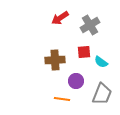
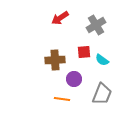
gray cross: moved 6 px right
cyan semicircle: moved 1 px right, 2 px up
purple circle: moved 2 px left, 2 px up
